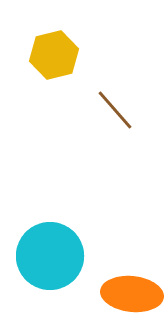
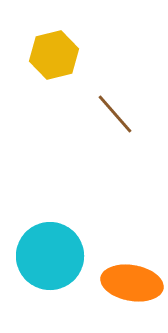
brown line: moved 4 px down
orange ellipse: moved 11 px up; rotated 4 degrees clockwise
